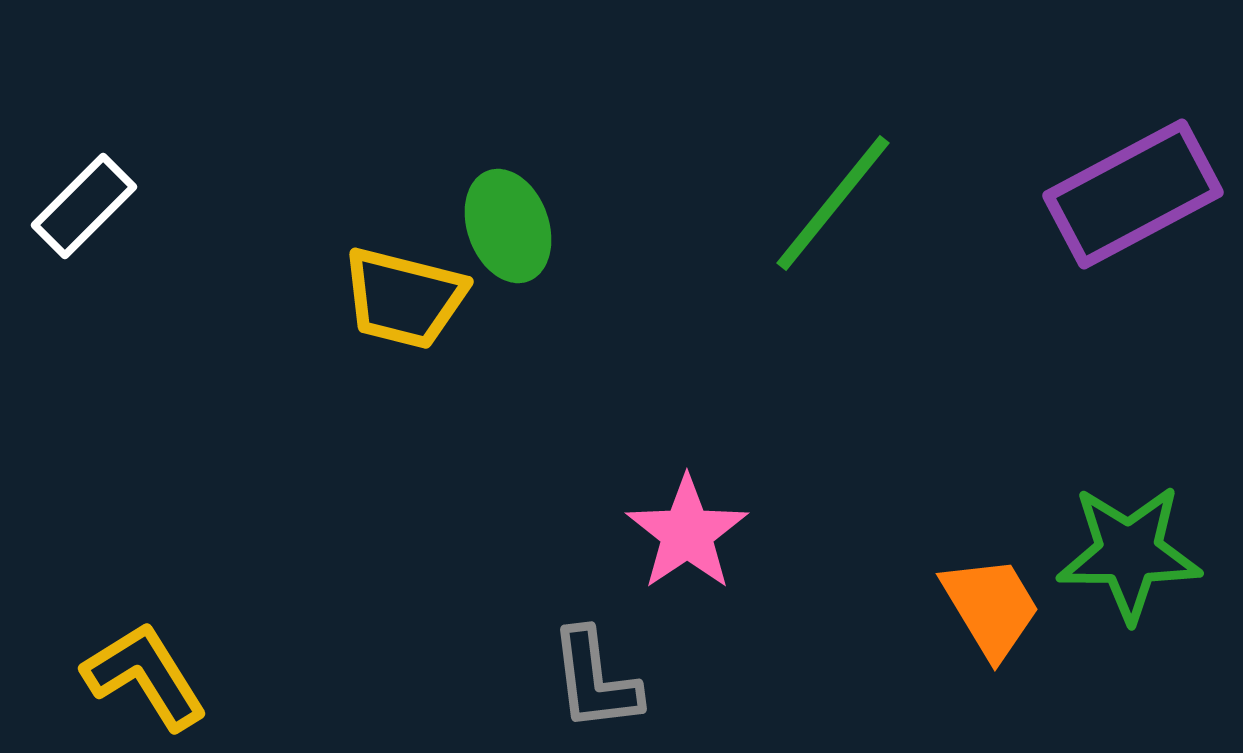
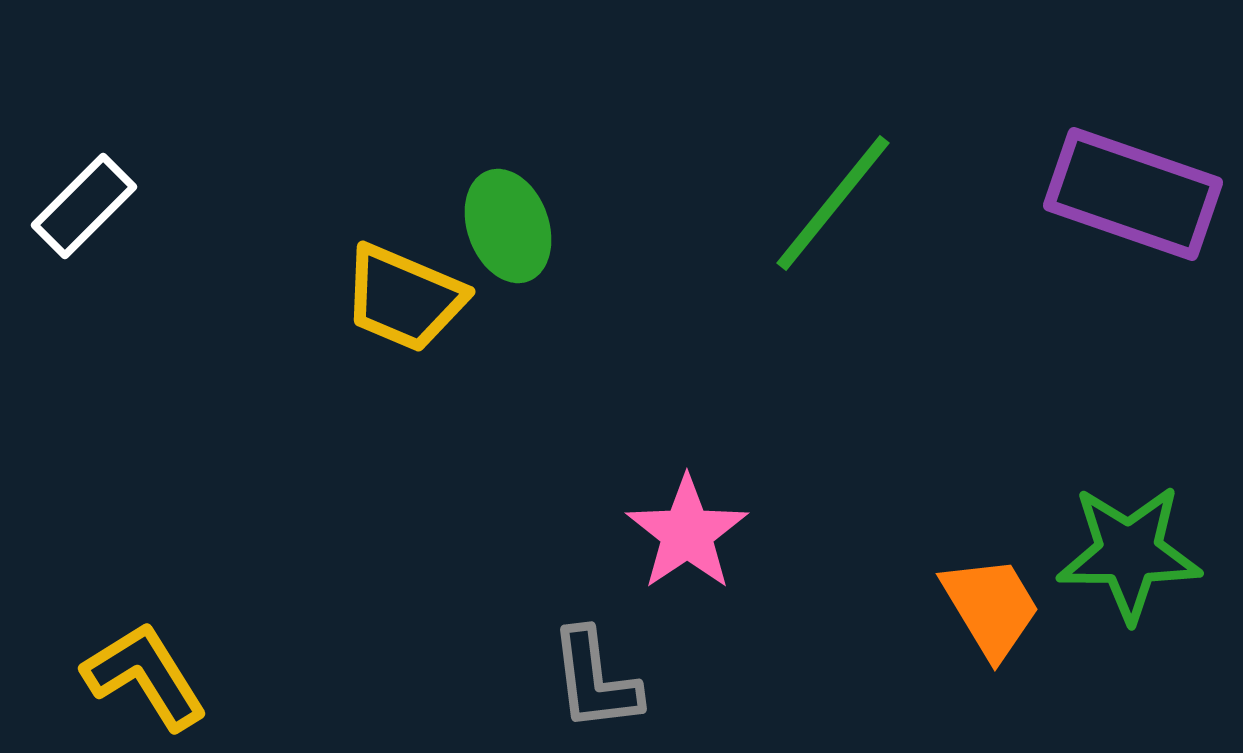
purple rectangle: rotated 47 degrees clockwise
yellow trapezoid: rotated 9 degrees clockwise
